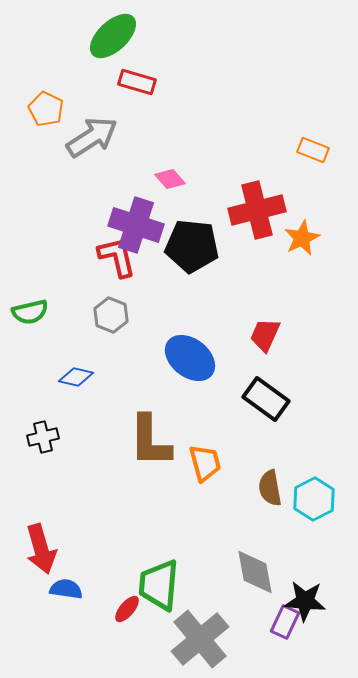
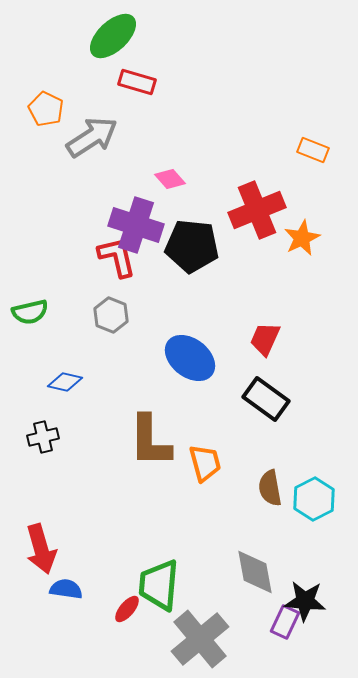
red cross: rotated 8 degrees counterclockwise
red trapezoid: moved 4 px down
blue diamond: moved 11 px left, 5 px down
